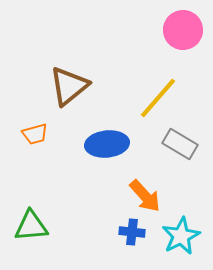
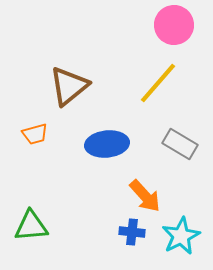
pink circle: moved 9 px left, 5 px up
yellow line: moved 15 px up
